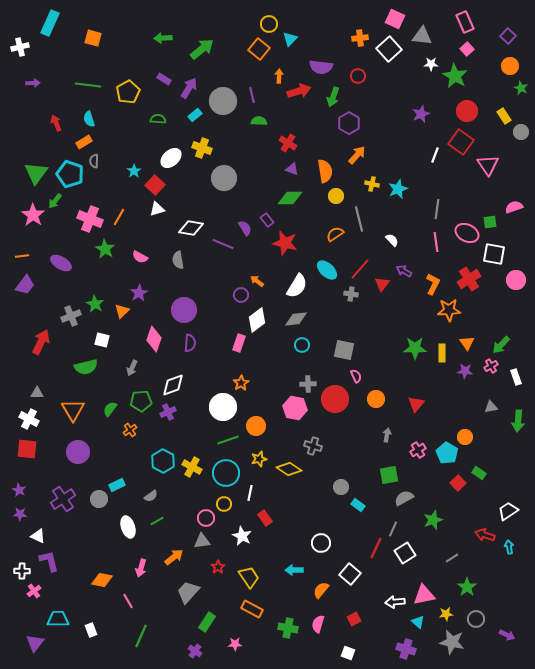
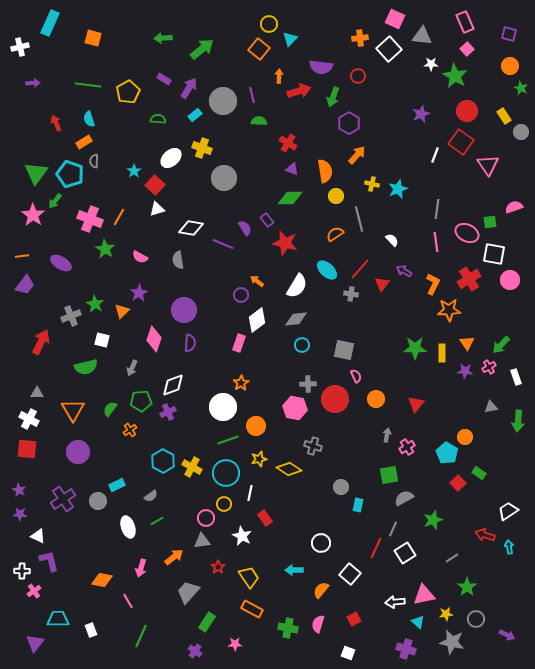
purple square at (508, 36): moved 1 px right, 2 px up; rotated 28 degrees counterclockwise
pink circle at (516, 280): moved 6 px left
pink cross at (491, 366): moved 2 px left, 1 px down
pink cross at (418, 450): moved 11 px left, 3 px up
gray circle at (99, 499): moved 1 px left, 2 px down
cyan rectangle at (358, 505): rotated 64 degrees clockwise
